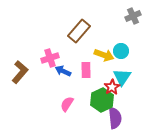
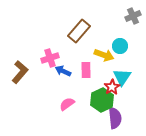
cyan circle: moved 1 px left, 5 px up
pink semicircle: rotated 21 degrees clockwise
